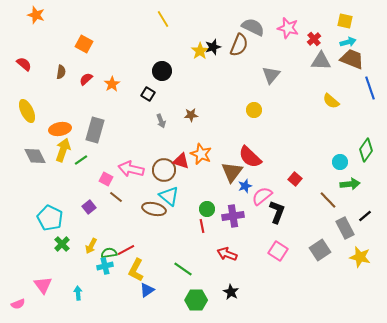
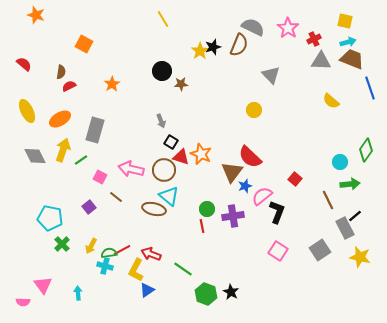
pink star at (288, 28): rotated 20 degrees clockwise
red cross at (314, 39): rotated 16 degrees clockwise
gray triangle at (271, 75): rotated 24 degrees counterclockwise
red semicircle at (86, 79): moved 17 px left, 7 px down; rotated 16 degrees clockwise
black square at (148, 94): moved 23 px right, 48 px down
brown star at (191, 115): moved 10 px left, 31 px up
orange ellipse at (60, 129): moved 10 px up; rotated 20 degrees counterclockwise
red triangle at (181, 161): moved 4 px up
pink square at (106, 179): moved 6 px left, 2 px up
brown line at (328, 200): rotated 18 degrees clockwise
black line at (365, 216): moved 10 px left
cyan pentagon at (50, 218): rotated 15 degrees counterclockwise
red line at (126, 250): moved 4 px left
red arrow at (227, 254): moved 76 px left
cyan cross at (105, 266): rotated 28 degrees clockwise
green hexagon at (196, 300): moved 10 px right, 6 px up; rotated 20 degrees clockwise
pink semicircle at (18, 304): moved 5 px right, 2 px up; rotated 24 degrees clockwise
